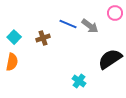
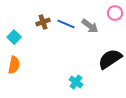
blue line: moved 2 px left
brown cross: moved 16 px up
orange semicircle: moved 2 px right, 3 px down
cyan cross: moved 3 px left, 1 px down
